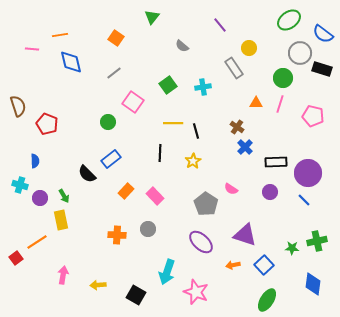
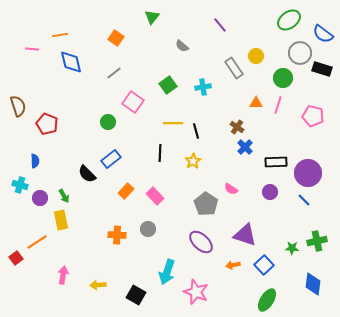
yellow circle at (249, 48): moved 7 px right, 8 px down
pink line at (280, 104): moved 2 px left, 1 px down
